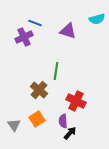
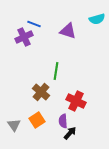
blue line: moved 1 px left, 1 px down
brown cross: moved 2 px right, 2 px down
orange square: moved 1 px down
